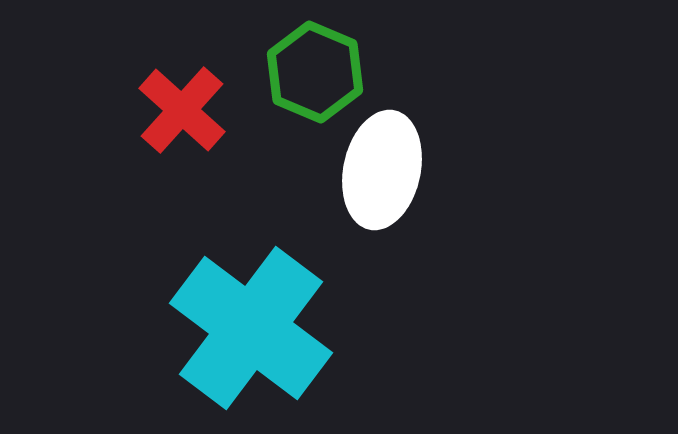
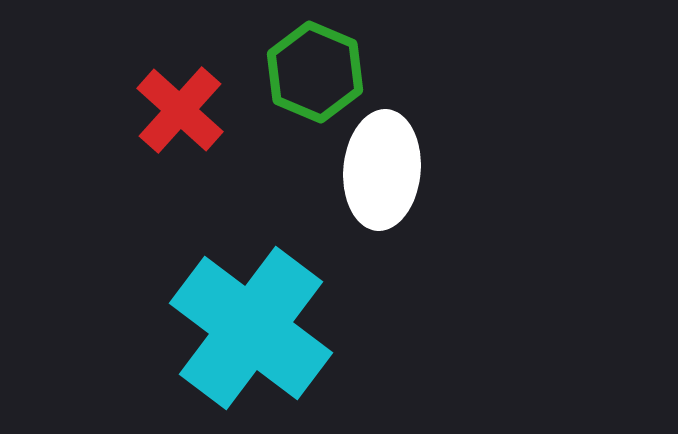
red cross: moved 2 px left
white ellipse: rotated 7 degrees counterclockwise
